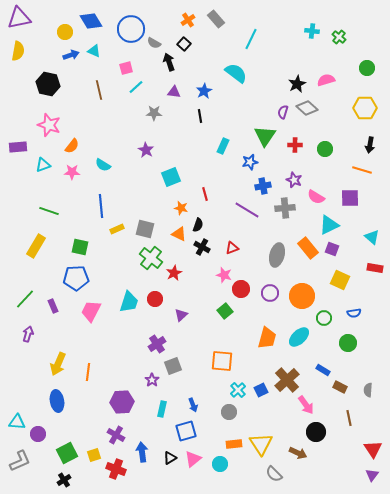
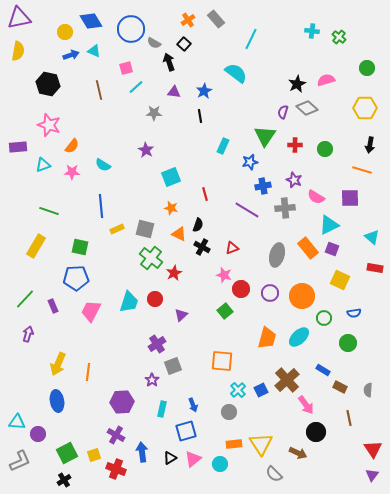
orange star at (181, 208): moved 10 px left
